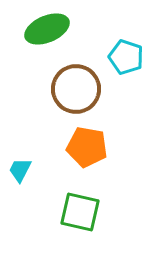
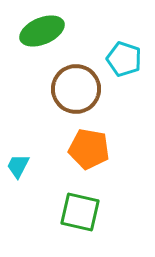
green ellipse: moved 5 px left, 2 px down
cyan pentagon: moved 2 px left, 2 px down
orange pentagon: moved 2 px right, 2 px down
cyan trapezoid: moved 2 px left, 4 px up
